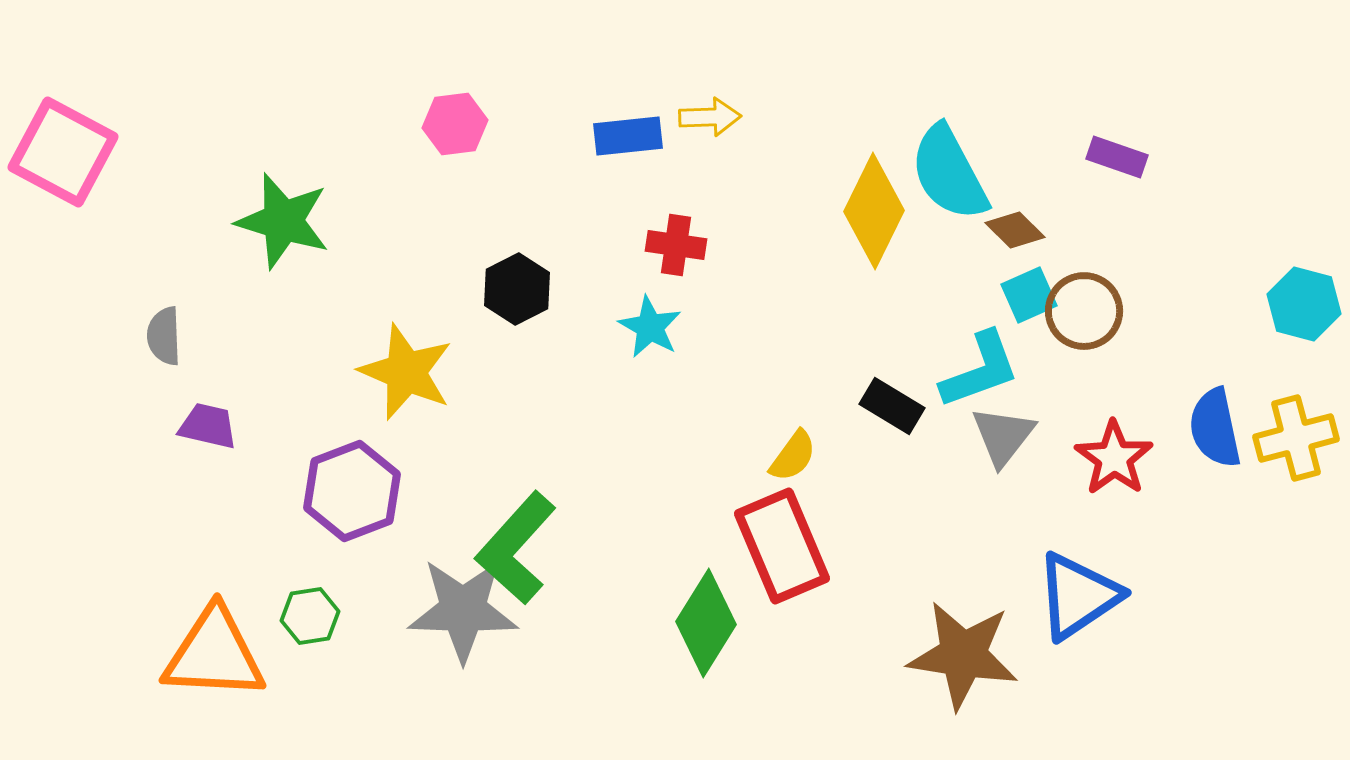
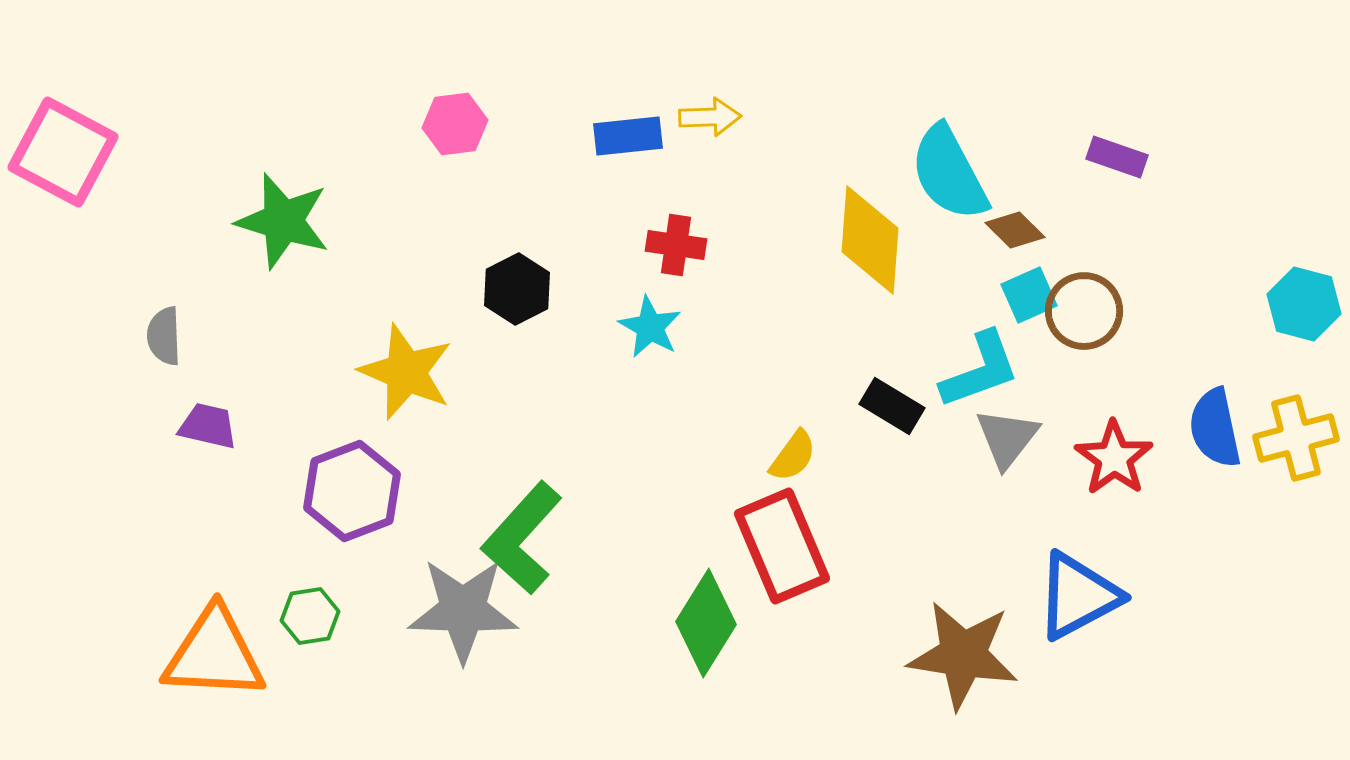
yellow diamond: moved 4 px left, 29 px down; rotated 22 degrees counterclockwise
gray triangle: moved 4 px right, 2 px down
green L-shape: moved 6 px right, 10 px up
blue triangle: rotated 6 degrees clockwise
